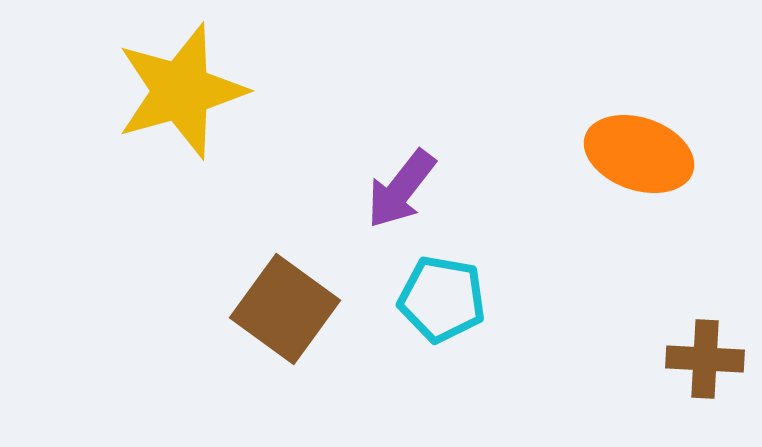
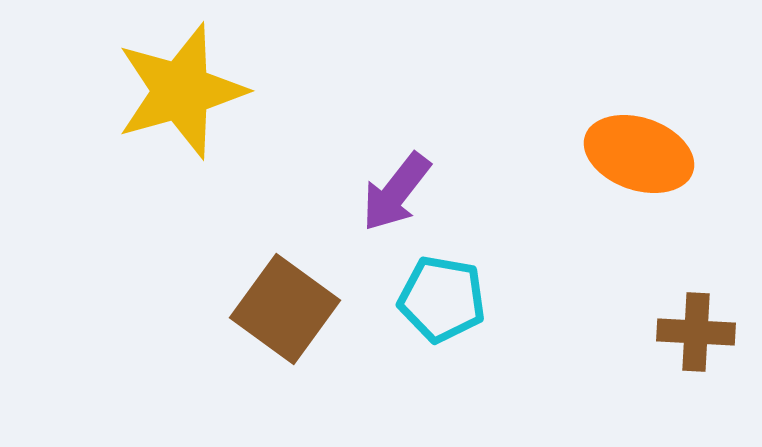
purple arrow: moved 5 px left, 3 px down
brown cross: moved 9 px left, 27 px up
